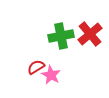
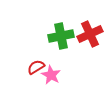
red cross: rotated 15 degrees clockwise
